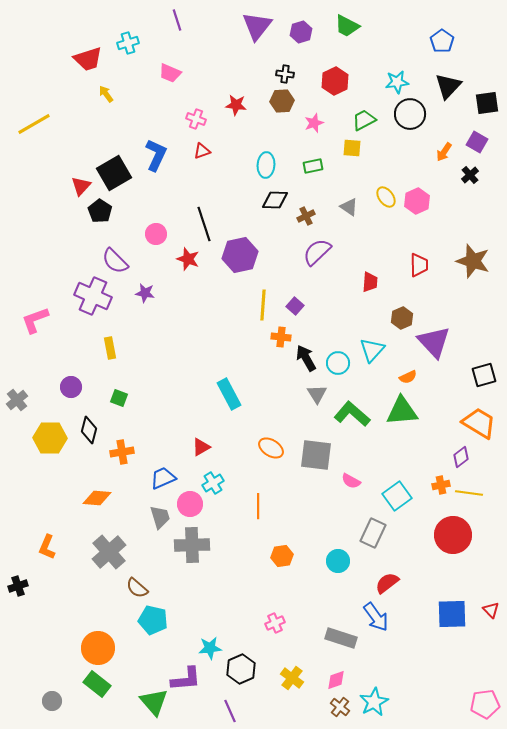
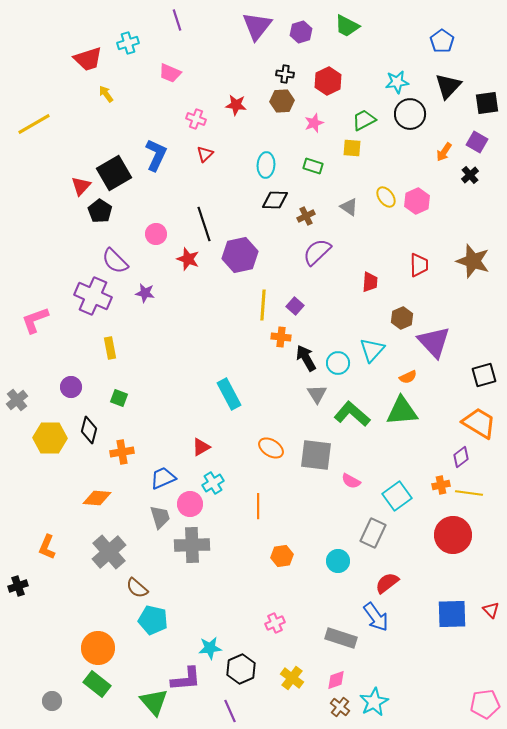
red hexagon at (335, 81): moved 7 px left
red triangle at (202, 151): moved 3 px right, 3 px down; rotated 24 degrees counterclockwise
green rectangle at (313, 166): rotated 30 degrees clockwise
